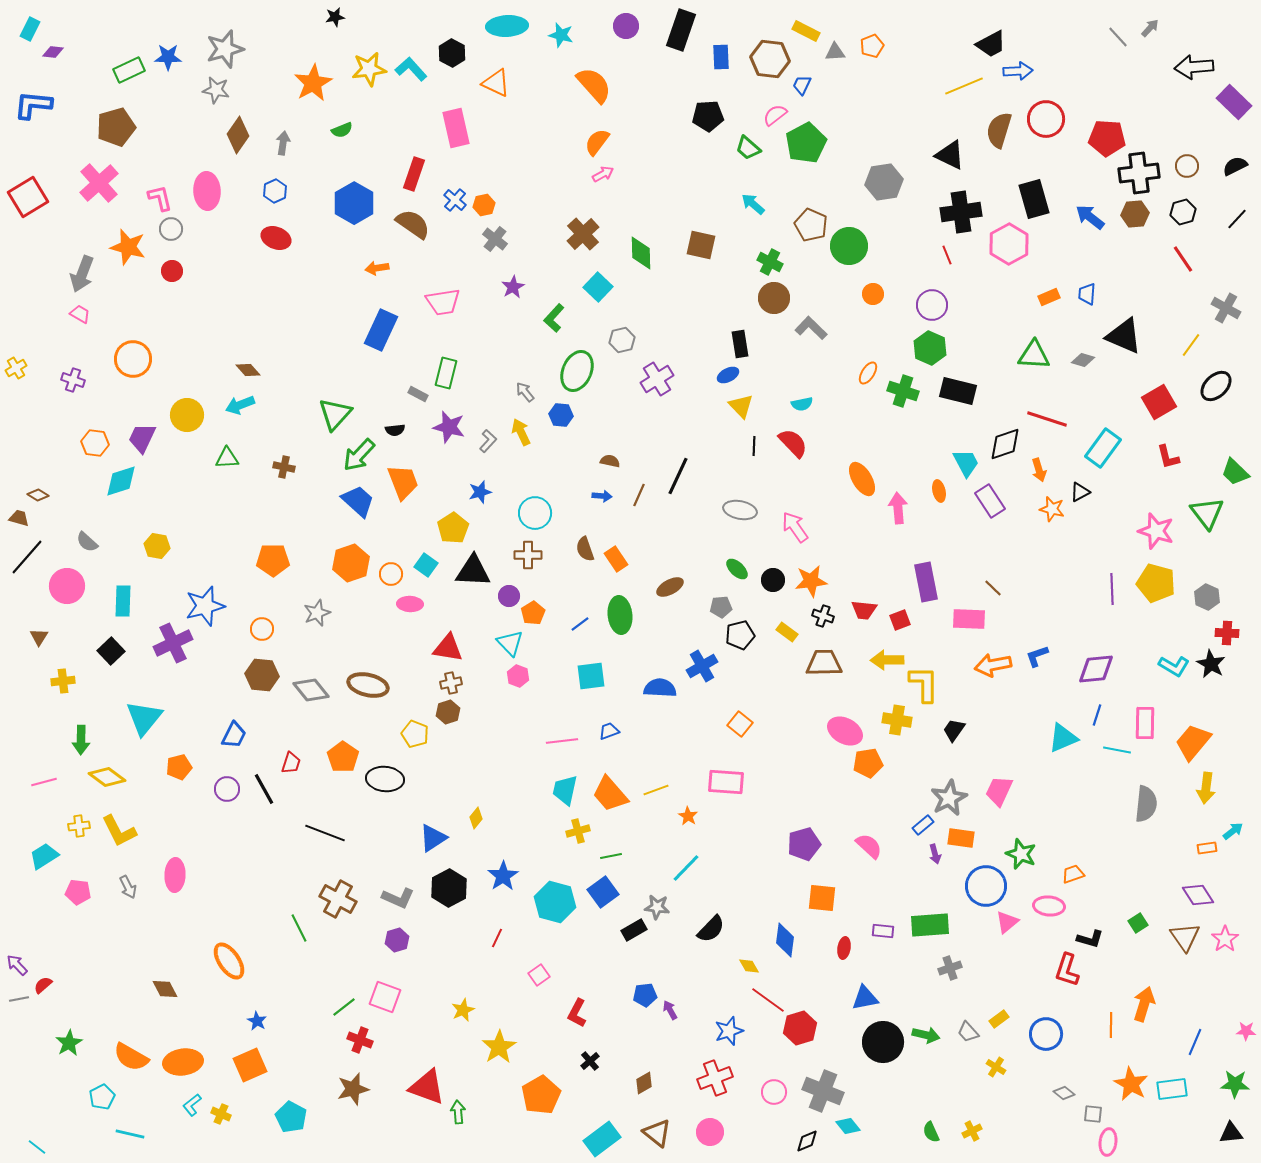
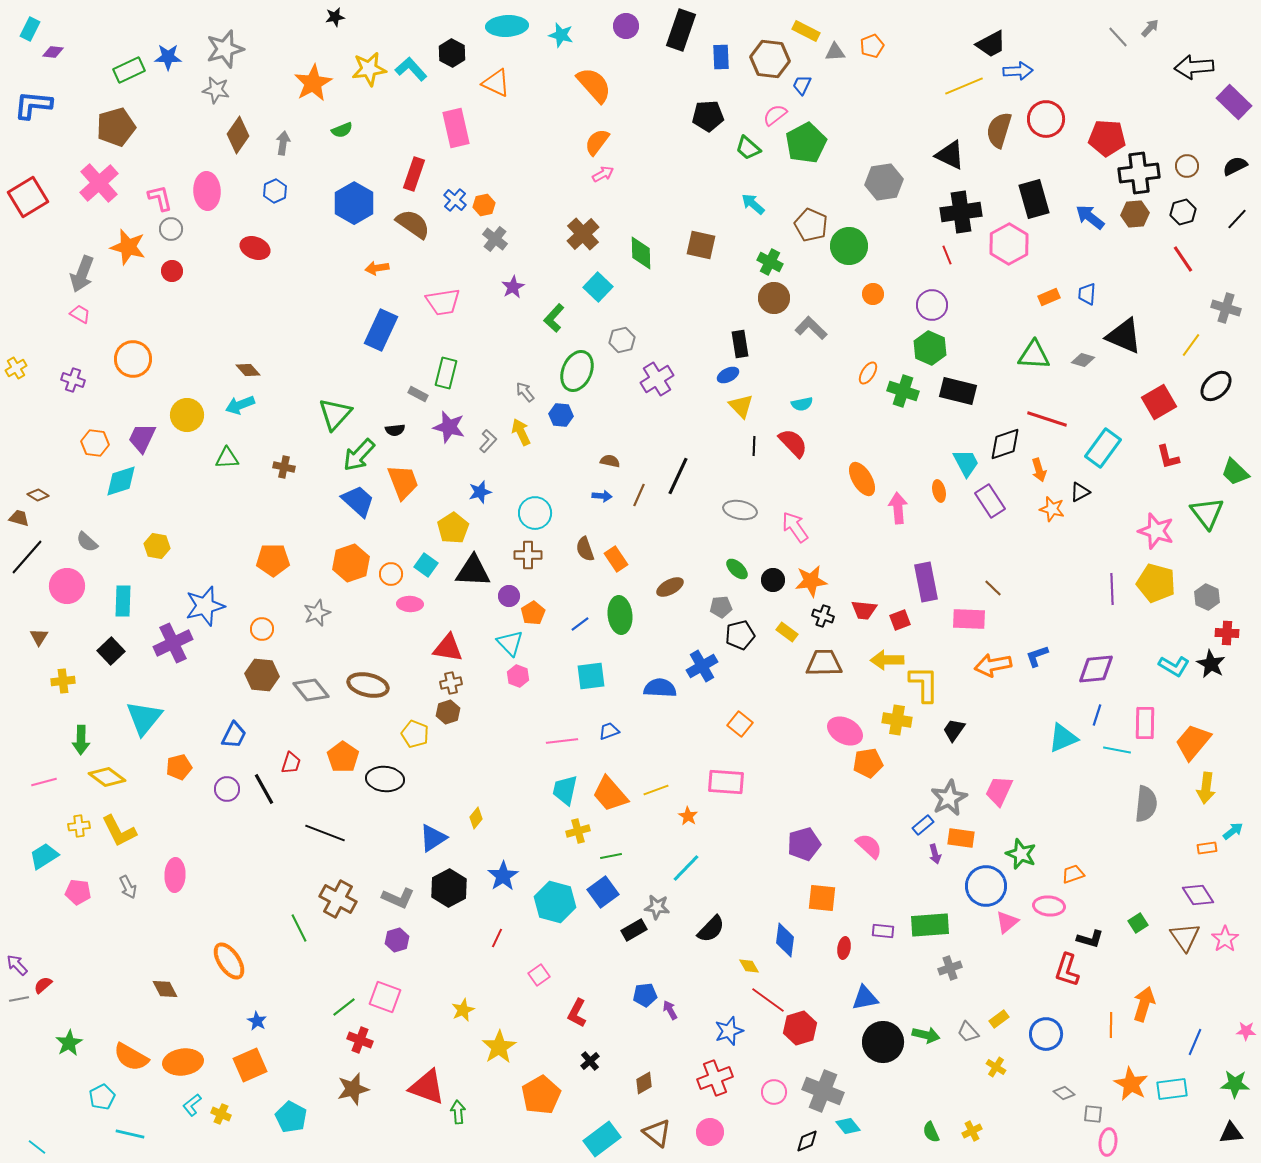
red ellipse at (276, 238): moved 21 px left, 10 px down
gray cross at (1226, 308): rotated 12 degrees counterclockwise
